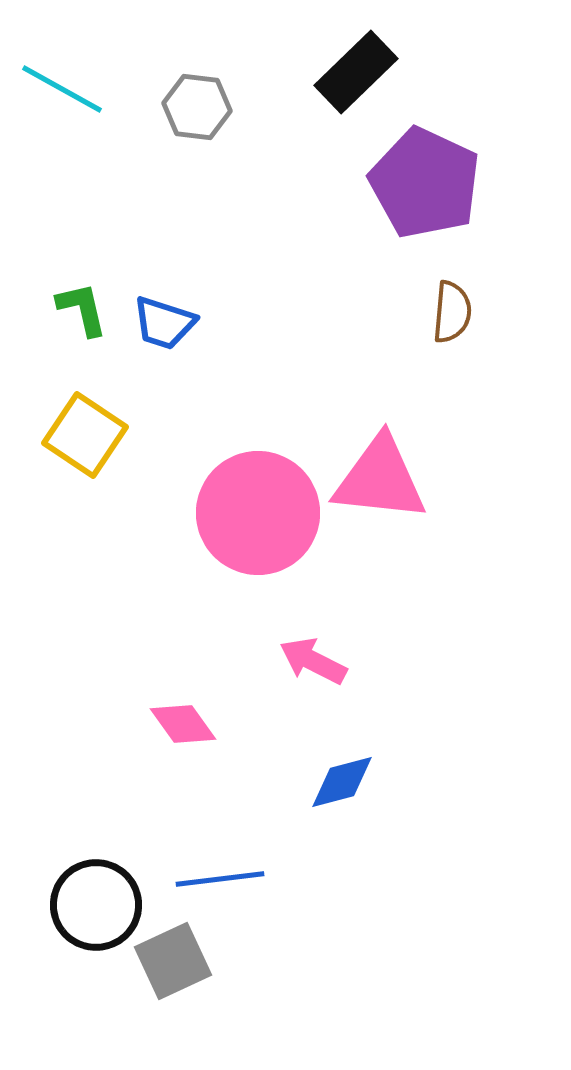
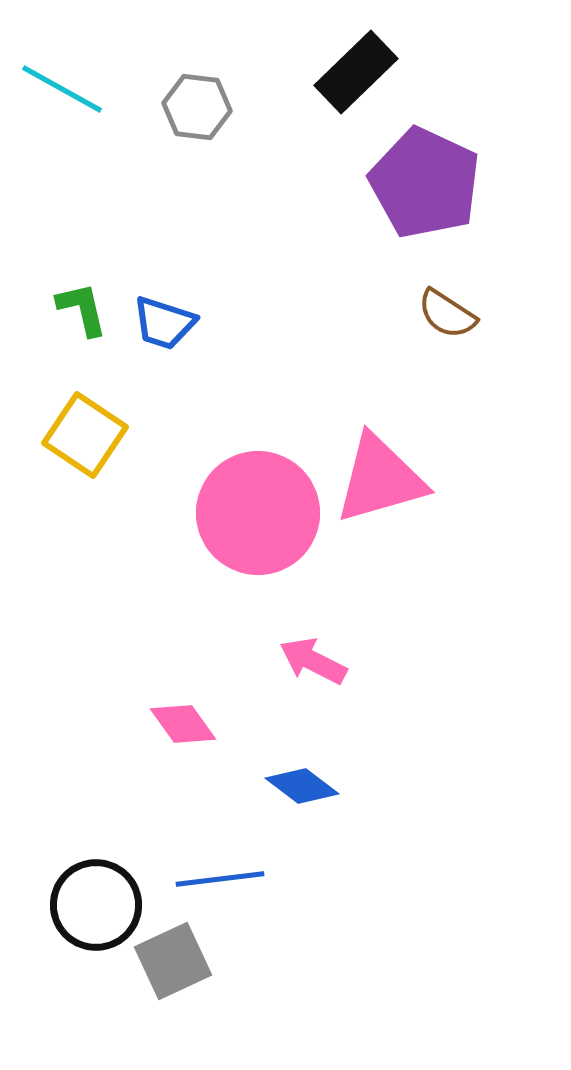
brown semicircle: moved 5 px left, 2 px down; rotated 118 degrees clockwise
pink triangle: rotated 22 degrees counterclockwise
blue diamond: moved 40 px left, 4 px down; rotated 52 degrees clockwise
